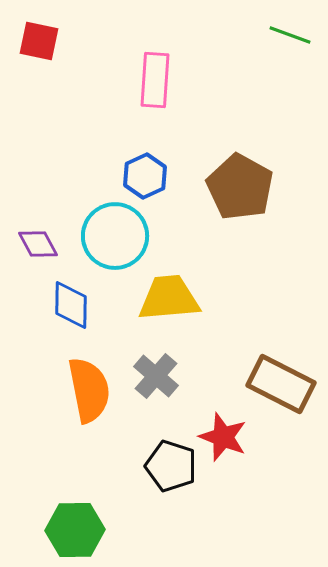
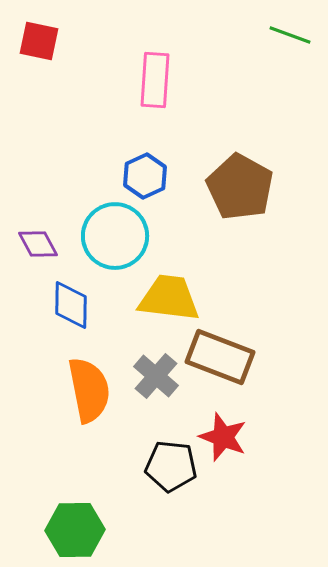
yellow trapezoid: rotated 12 degrees clockwise
brown rectangle: moved 61 px left, 27 px up; rotated 6 degrees counterclockwise
black pentagon: rotated 12 degrees counterclockwise
